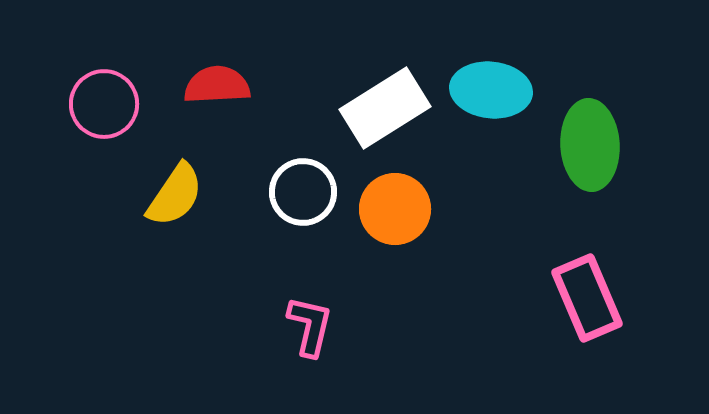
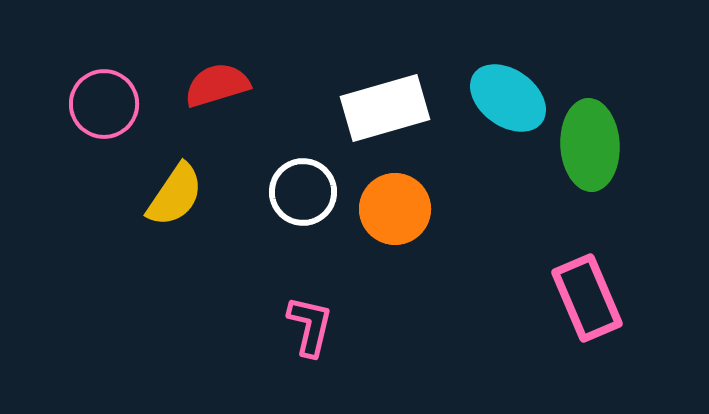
red semicircle: rotated 14 degrees counterclockwise
cyan ellipse: moved 17 px right, 8 px down; rotated 30 degrees clockwise
white rectangle: rotated 16 degrees clockwise
